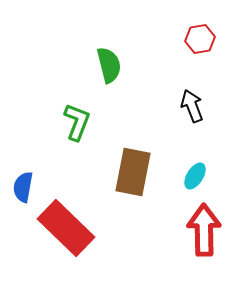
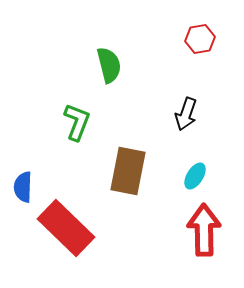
black arrow: moved 6 px left, 8 px down; rotated 140 degrees counterclockwise
brown rectangle: moved 5 px left, 1 px up
blue semicircle: rotated 8 degrees counterclockwise
